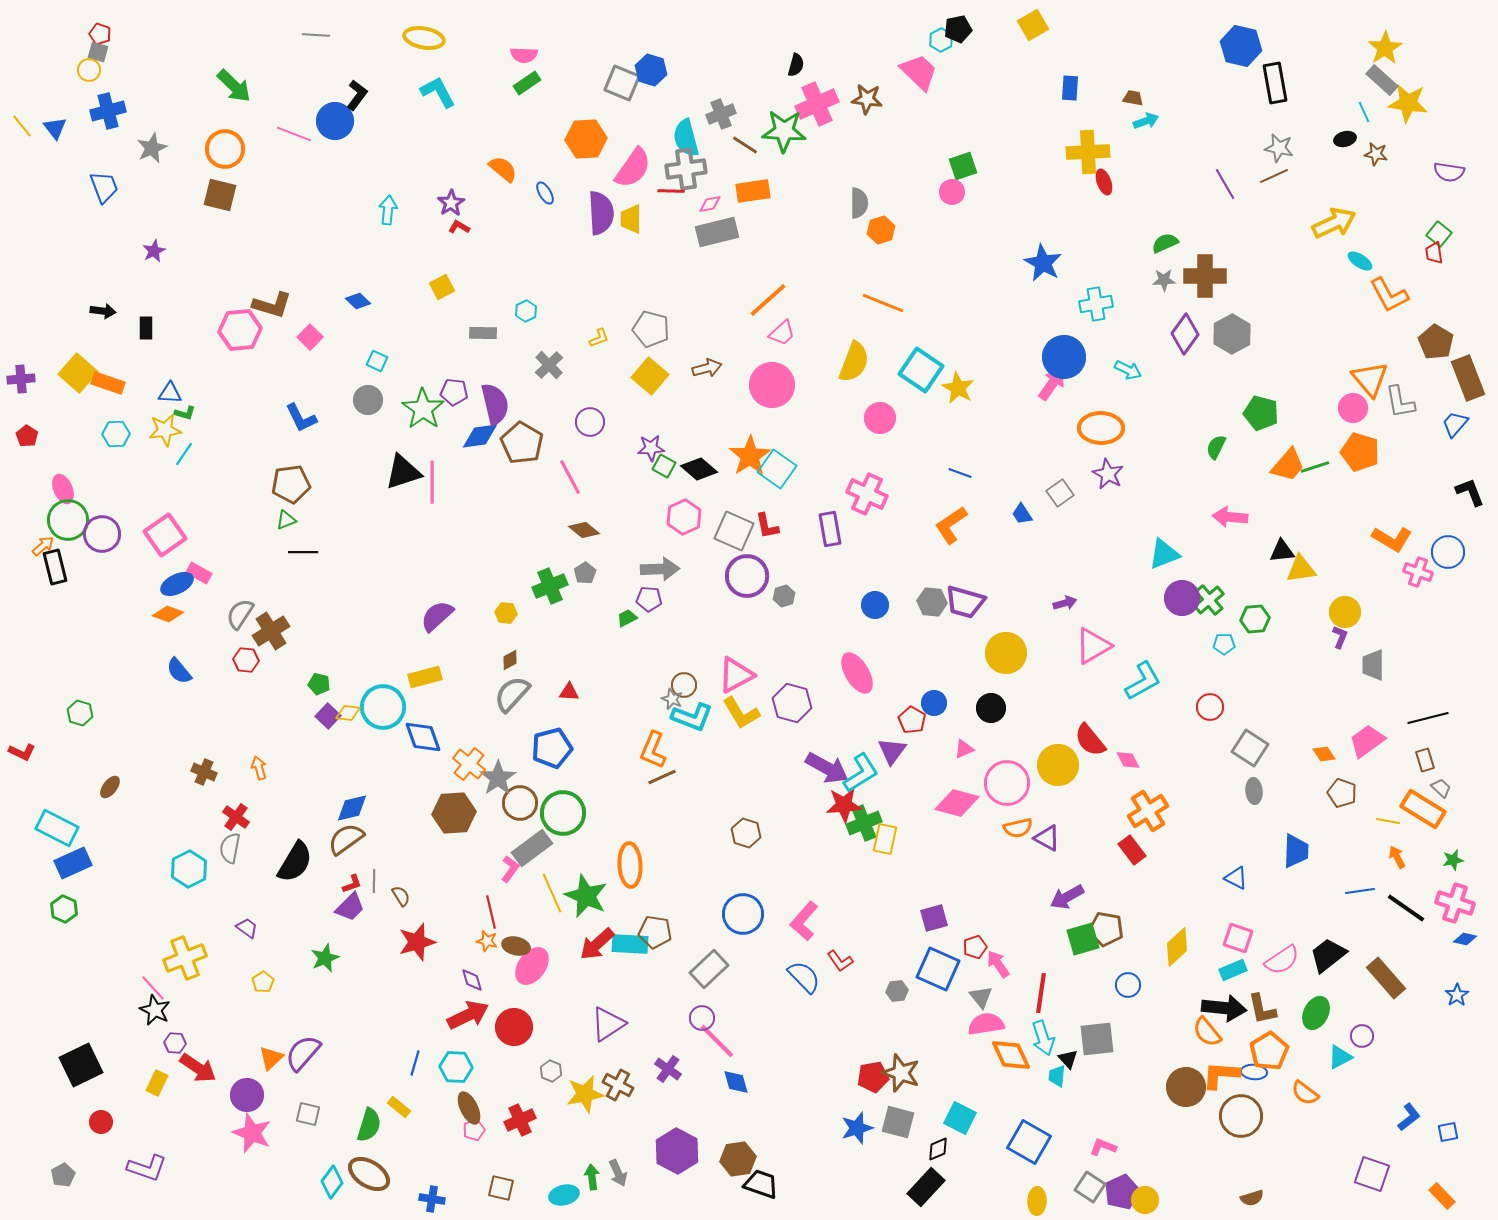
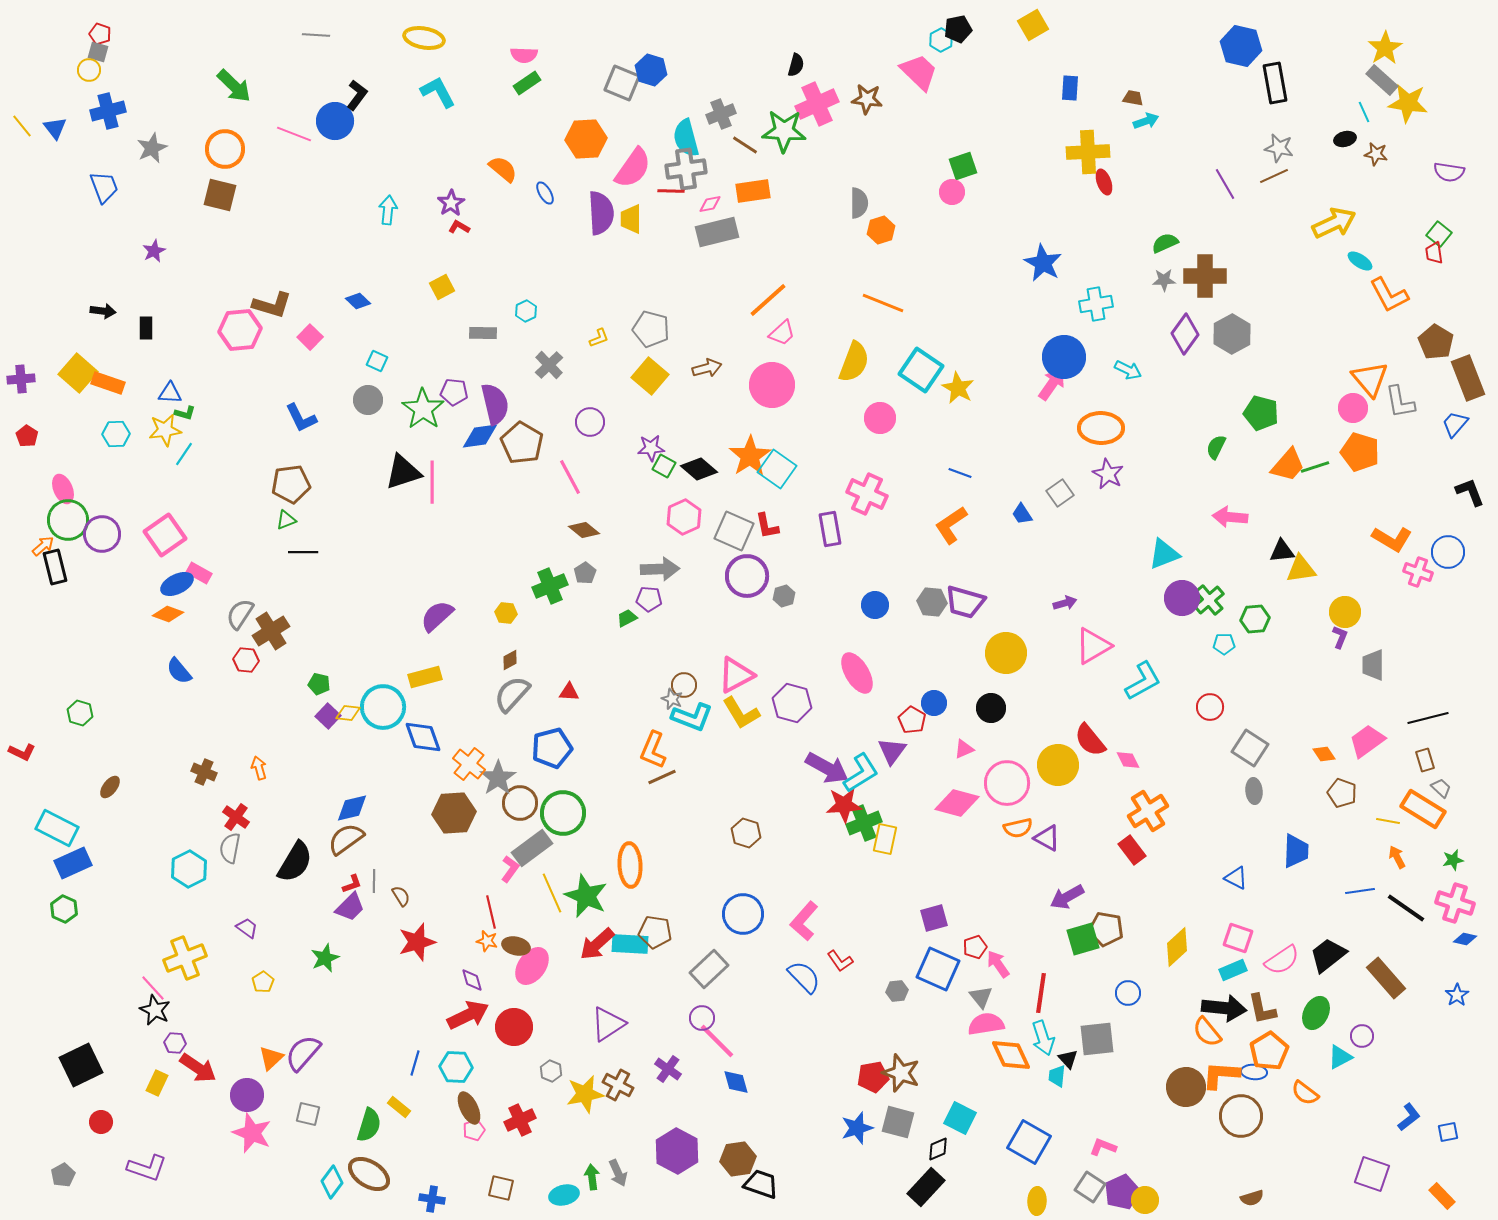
blue circle at (1128, 985): moved 8 px down
